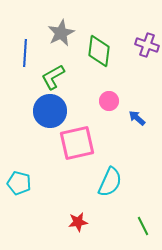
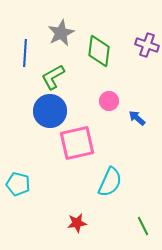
cyan pentagon: moved 1 px left, 1 px down
red star: moved 1 px left, 1 px down
